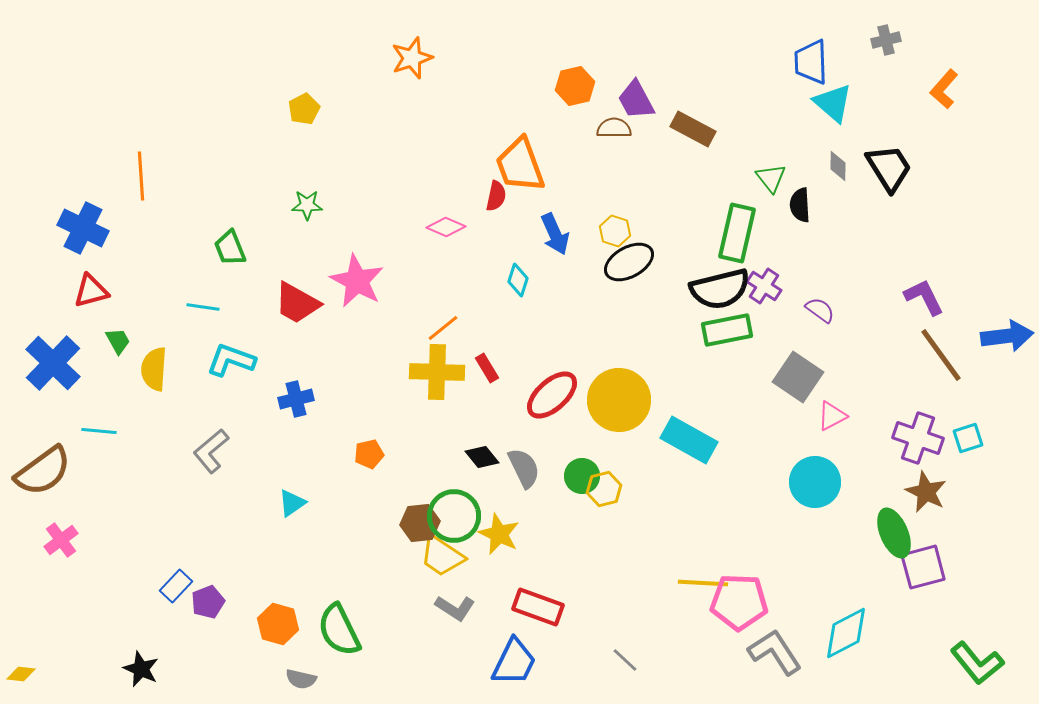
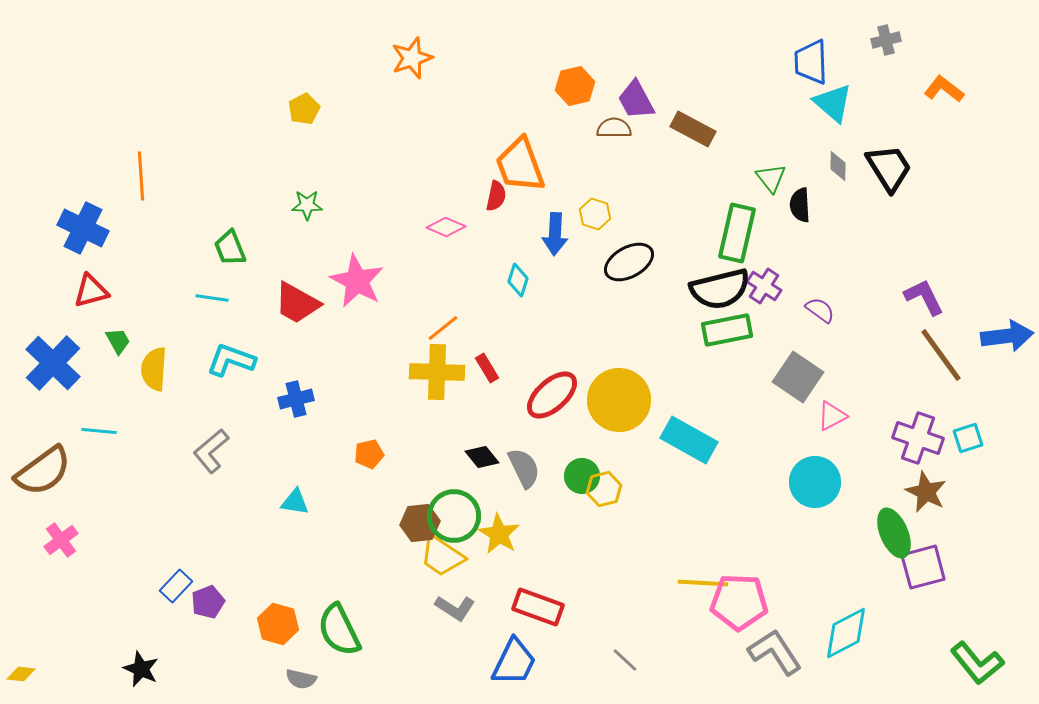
orange L-shape at (944, 89): rotated 87 degrees clockwise
yellow hexagon at (615, 231): moved 20 px left, 17 px up
blue arrow at (555, 234): rotated 27 degrees clockwise
cyan line at (203, 307): moved 9 px right, 9 px up
cyan triangle at (292, 503): moved 3 px right, 1 px up; rotated 44 degrees clockwise
yellow star at (499, 534): rotated 6 degrees clockwise
